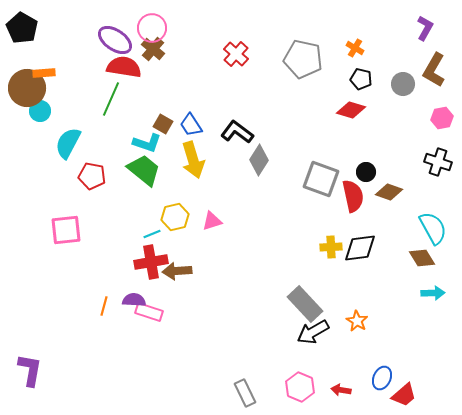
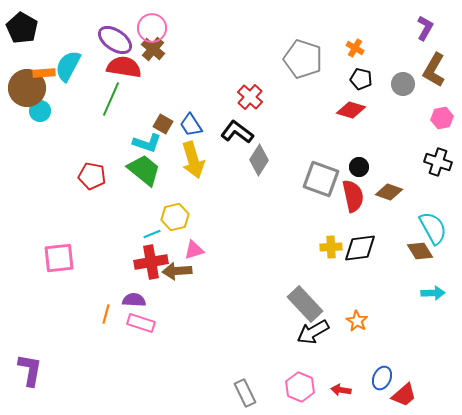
red cross at (236, 54): moved 14 px right, 43 px down
gray pentagon at (303, 59): rotated 6 degrees clockwise
cyan semicircle at (68, 143): moved 77 px up
black circle at (366, 172): moved 7 px left, 5 px up
pink triangle at (212, 221): moved 18 px left, 29 px down
pink square at (66, 230): moved 7 px left, 28 px down
brown diamond at (422, 258): moved 2 px left, 7 px up
orange line at (104, 306): moved 2 px right, 8 px down
pink rectangle at (149, 312): moved 8 px left, 11 px down
